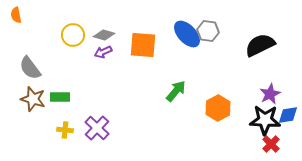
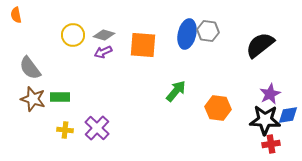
blue ellipse: rotated 56 degrees clockwise
black semicircle: rotated 12 degrees counterclockwise
orange hexagon: rotated 25 degrees counterclockwise
red cross: rotated 36 degrees clockwise
